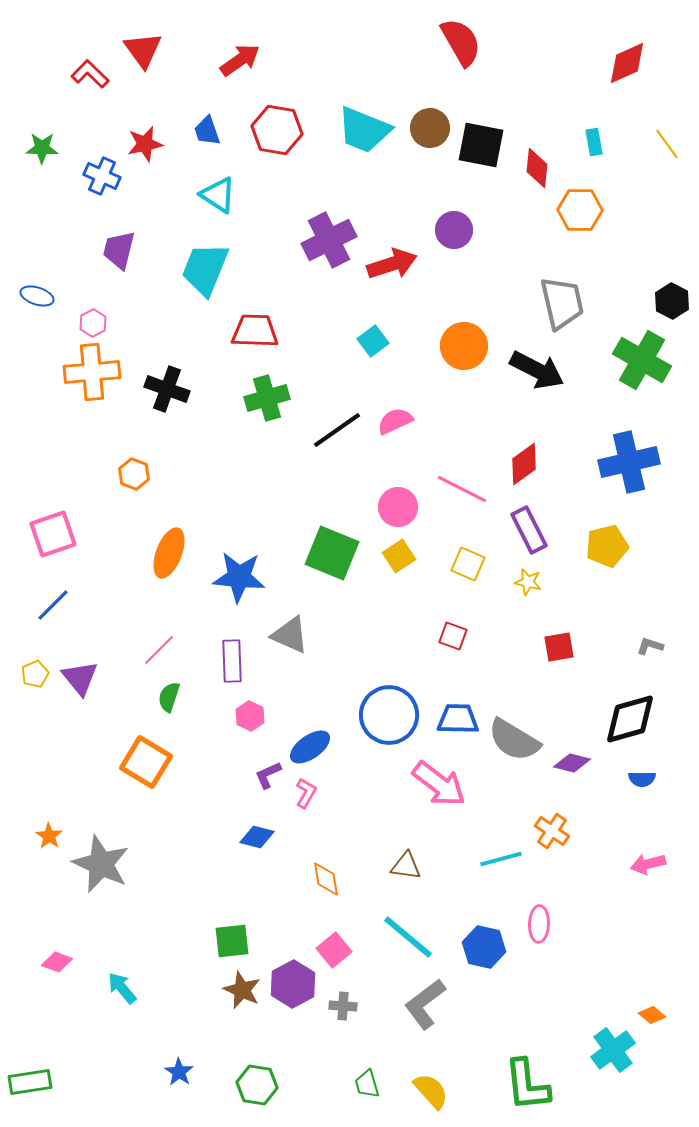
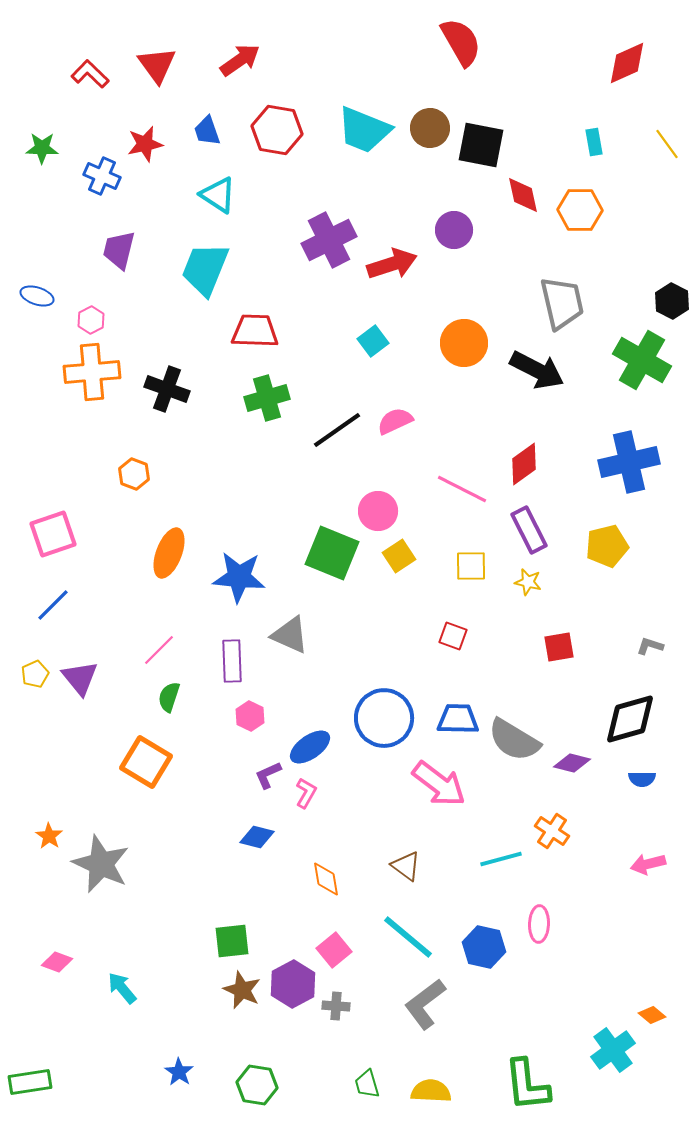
red triangle at (143, 50): moved 14 px right, 15 px down
red diamond at (537, 168): moved 14 px left, 27 px down; rotated 18 degrees counterclockwise
pink hexagon at (93, 323): moved 2 px left, 3 px up
orange circle at (464, 346): moved 3 px up
pink circle at (398, 507): moved 20 px left, 4 px down
yellow square at (468, 564): moved 3 px right, 2 px down; rotated 24 degrees counterclockwise
blue circle at (389, 715): moved 5 px left, 3 px down
brown triangle at (406, 866): rotated 28 degrees clockwise
gray cross at (343, 1006): moved 7 px left
yellow semicircle at (431, 1091): rotated 45 degrees counterclockwise
